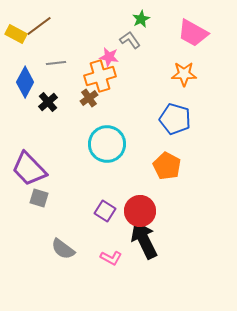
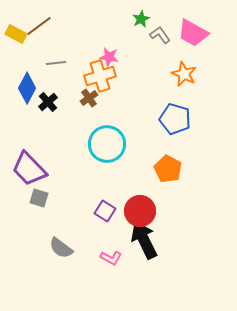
gray L-shape: moved 30 px right, 5 px up
orange star: rotated 25 degrees clockwise
blue diamond: moved 2 px right, 6 px down
orange pentagon: moved 1 px right, 3 px down
gray semicircle: moved 2 px left, 1 px up
